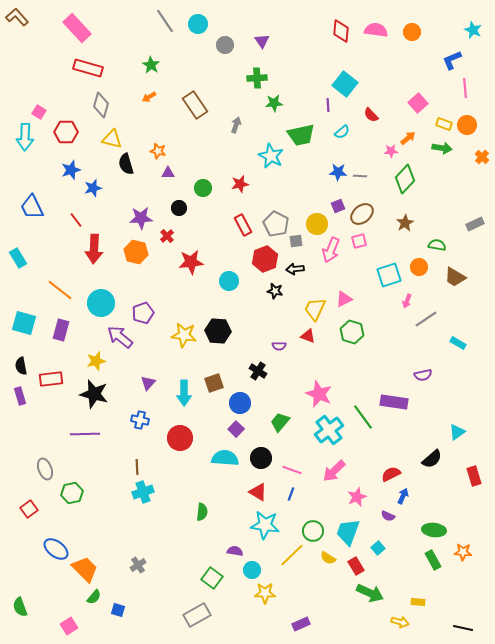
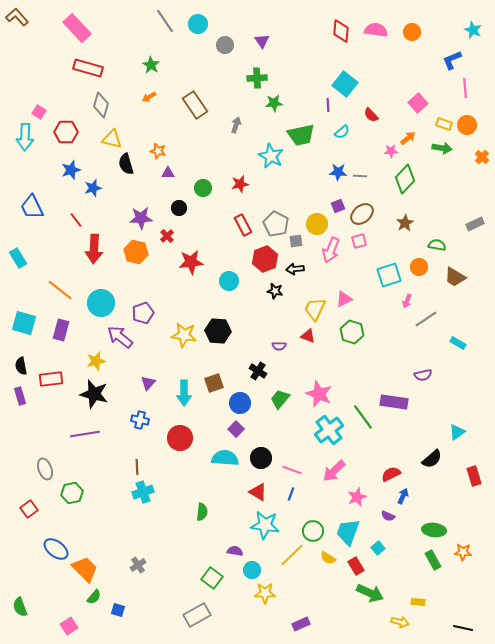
green trapezoid at (280, 422): moved 23 px up
purple line at (85, 434): rotated 8 degrees counterclockwise
